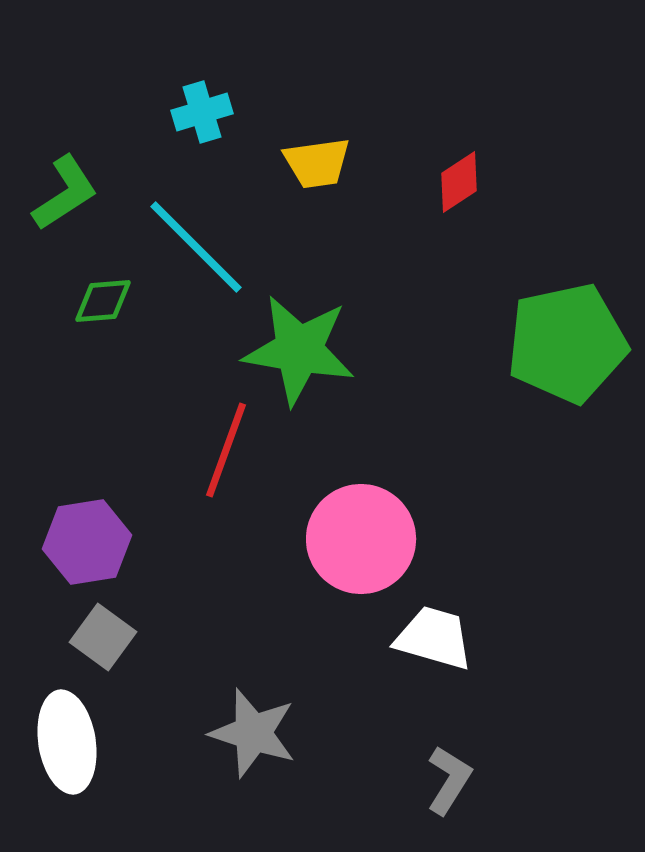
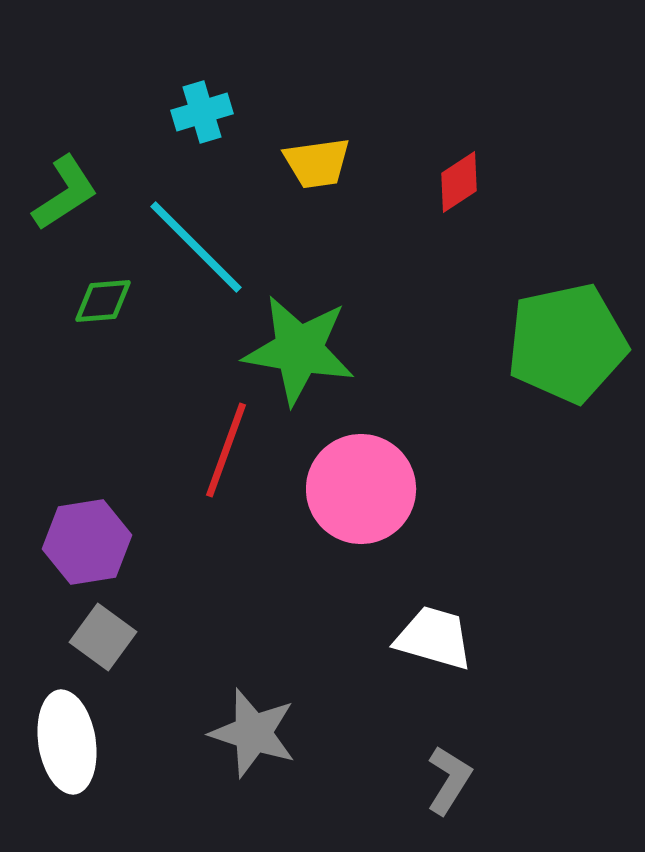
pink circle: moved 50 px up
